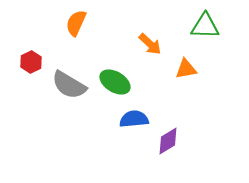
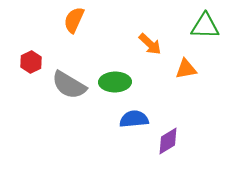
orange semicircle: moved 2 px left, 3 px up
green ellipse: rotated 32 degrees counterclockwise
